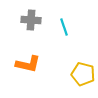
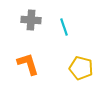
orange L-shape: rotated 120 degrees counterclockwise
yellow pentagon: moved 2 px left, 6 px up
